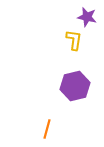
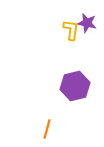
purple star: moved 6 px down
yellow L-shape: moved 3 px left, 10 px up
